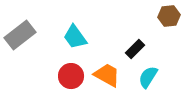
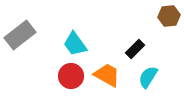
cyan trapezoid: moved 7 px down
